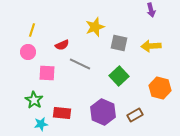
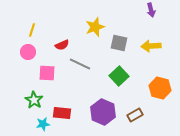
cyan star: moved 2 px right
